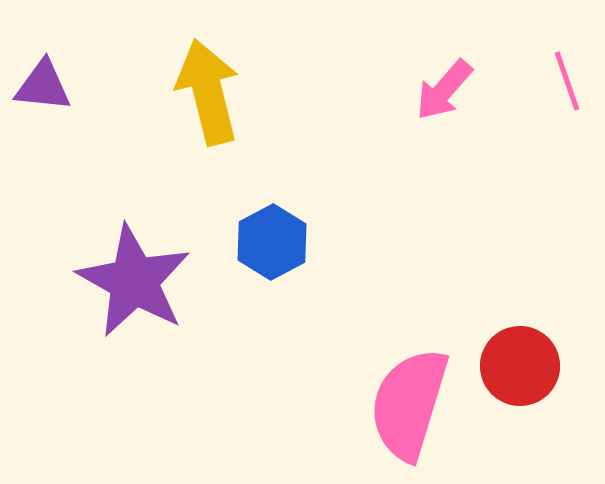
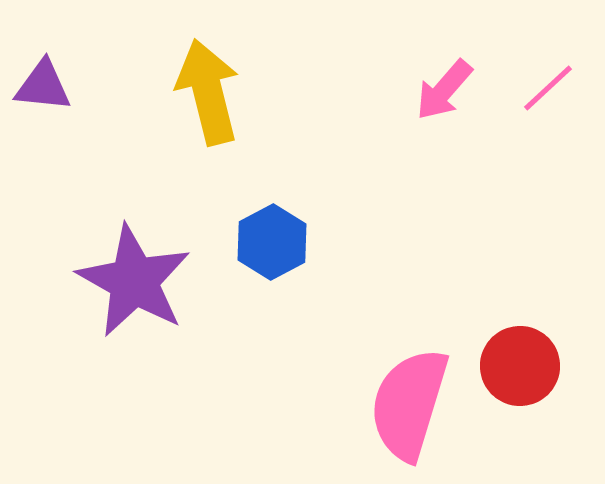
pink line: moved 19 px left, 7 px down; rotated 66 degrees clockwise
